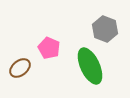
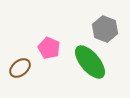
green ellipse: moved 4 px up; rotated 15 degrees counterclockwise
